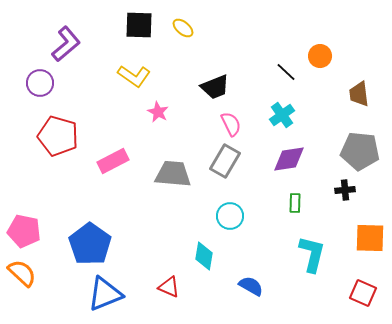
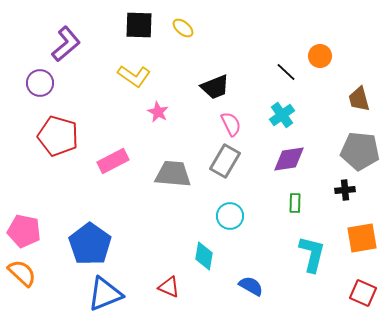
brown trapezoid: moved 5 px down; rotated 8 degrees counterclockwise
orange square: moved 8 px left; rotated 12 degrees counterclockwise
